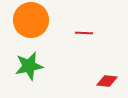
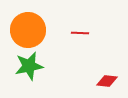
orange circle: moved 3 px left, 10 px down
red line: moved 4 px left
